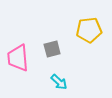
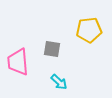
gray square: rotated 24 degrees clockwise
pink trapezoid: moved 4 px down
